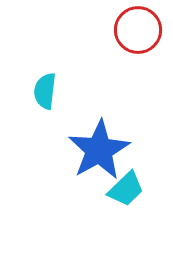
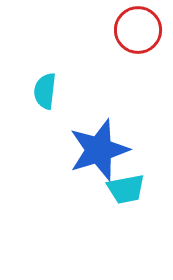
blue star: rotated 12 degrees clockwise
cyan trapezoid: rotated 33 degrees clockwise
